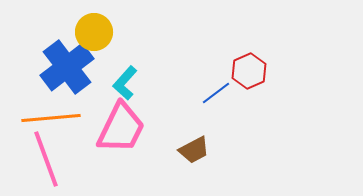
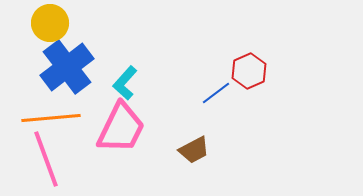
yellow circle: moved 44 px left, 9 px up
